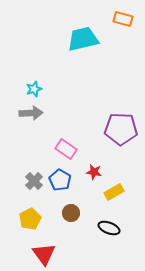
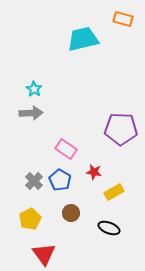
cyan star: rotated 21 degrees counterclockwise
